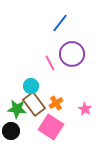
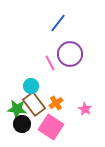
blue line: moved 2 px left
purple circle: moved 2 px left
black circle: moved 11 px right, 7 px up
